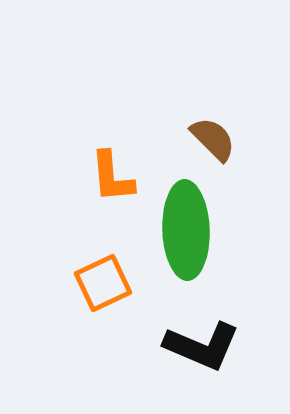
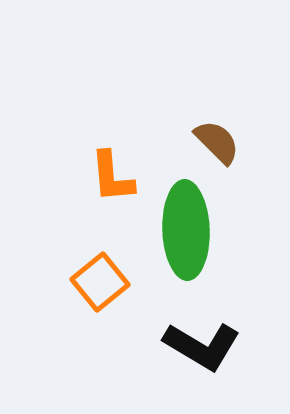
brown semicircle: moved 4 px right, 3 px down
orange square: moved 3 px left, 1 px up; rotated 14 degrees counterclockwise
black L-shape: rotated 8 degrees clockwise
